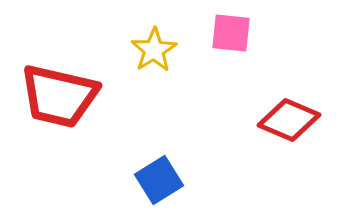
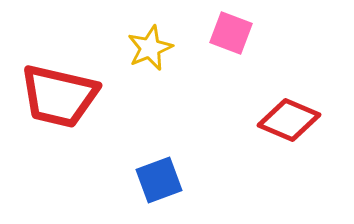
pink square: rotated 15 degrees clockwise
yellow star: moved 4 px left, 2 px up; rotated 9 degrees clockwise
blue square: rotated 12 degrees clockwise
